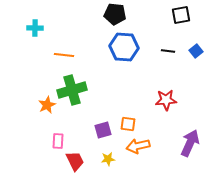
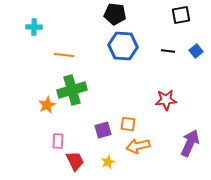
cyan cross: moved 1 px left, 1 px up
blue hexagon: moved 1 px left, 1 px up
yellow star: moved 3 px down; rotated 16 degrees counterclockwise
